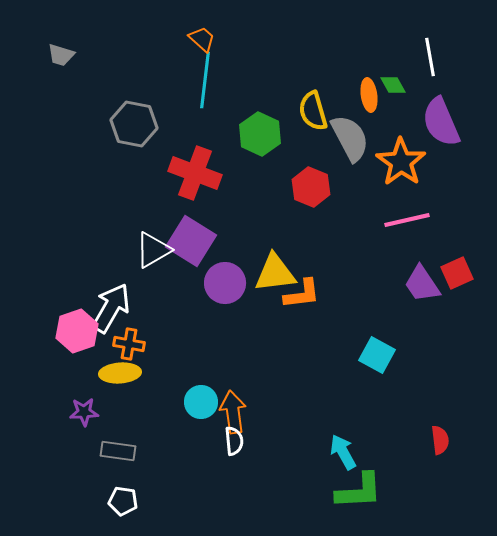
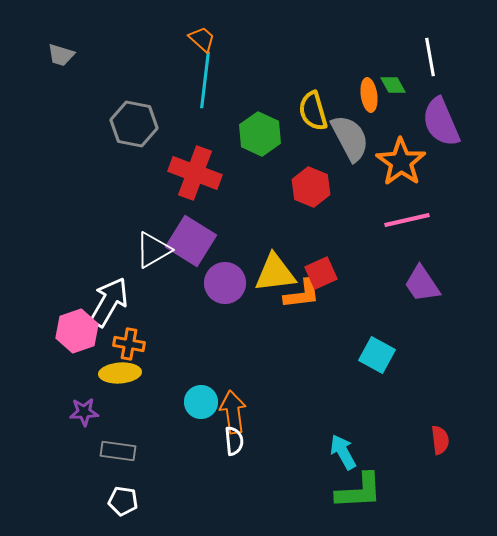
red square: moved 136 px left
white arrow: moved 2 px left, 6 px up
